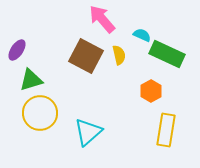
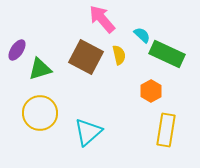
cyan semicircle: rotated 18 degrees clockwise
brown square: moved 1 px down
green triangle: moved 9 px right, 11 px up
